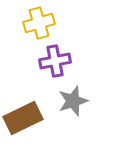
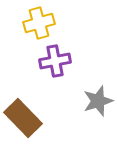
gray star: moved 25 px right
brown rectangle: rotated 72 degrees clockwise
